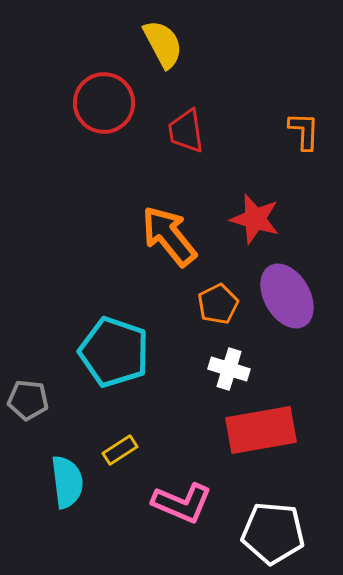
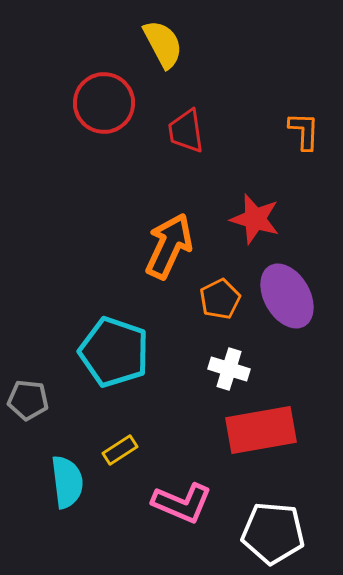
orange arrow: moved 10 px down; rotated 64 degrees clockwise
orange pentagon: moved 2 px right, 5 px up
